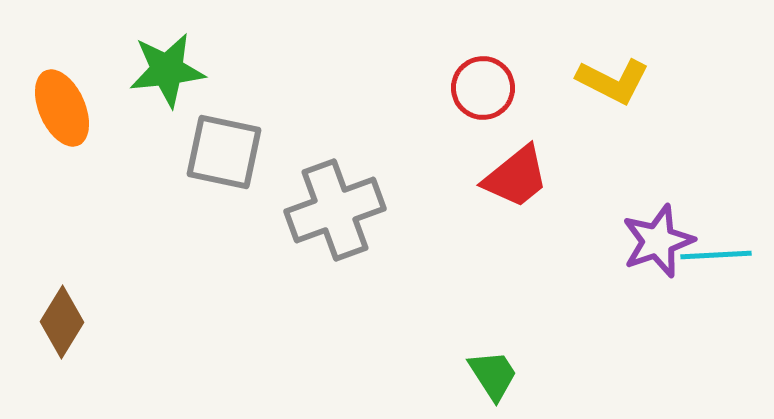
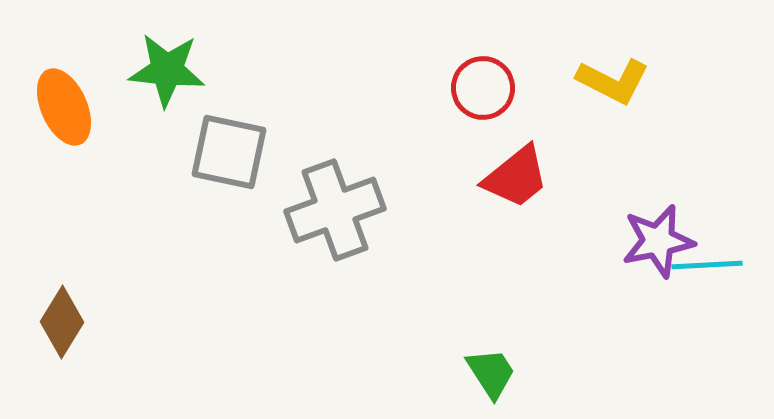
green star: rotated 12 degrees clockwise
orange ellipse: moved 2 px right, 1 px up
gray square: moved 5 px right
purple star: rotated 8 degrees clockwise
cyan line: moved 9 px left, 10 px down
green trapezoid: moved 2 px left, 2 px up
